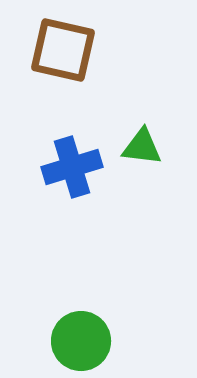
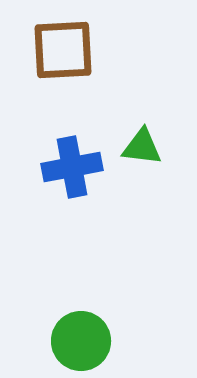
brown square: rotated 16 degrees counterclockwise
blue cross: rotated 6 degrees clockwise
